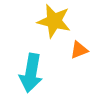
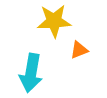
yellow star: rotated 16 degrees counterclockwise
